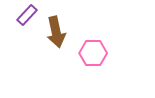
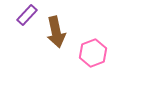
pink hexagon: rotated 20 degrees counterclockwise
